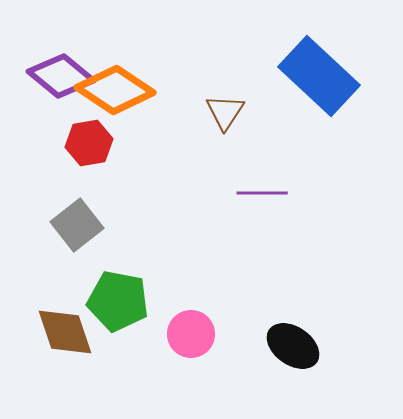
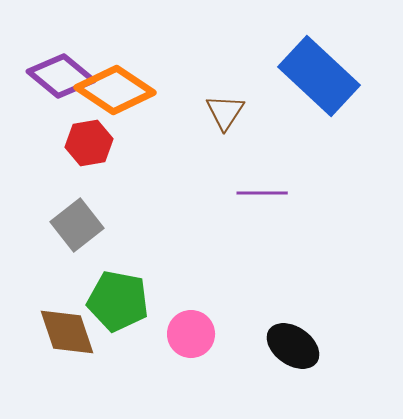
brown diamond: moved 2 px right
